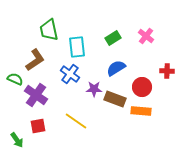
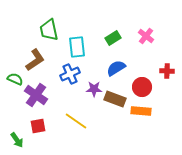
blue cross: rotated 30 degrees clockwise
